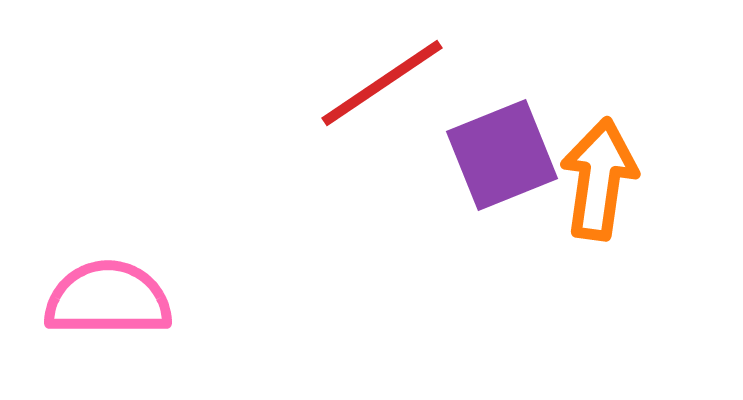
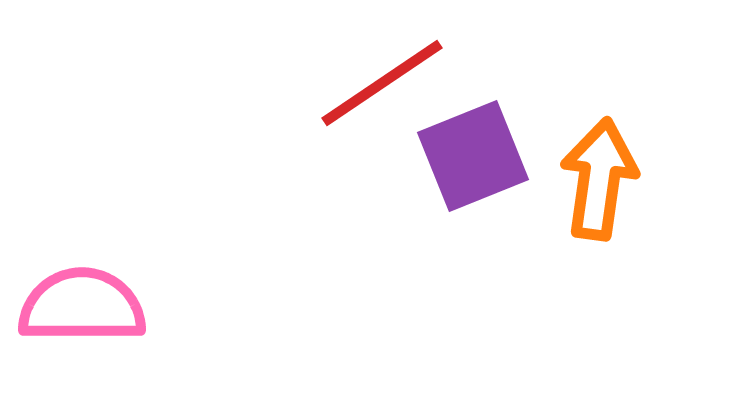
purple square: moved 29 px left, 1 px down
pink semicircle: moved 26 px left, 7 px down
